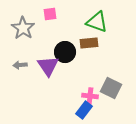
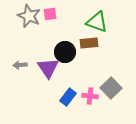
gray star: moved 6 px right, 12 px up; rotated 10 degrees counterclockwise
purple triangle: moved 2 px down
gray square: rotated 20 degrees clockwise
blue rectangle: moved 16 px left, 13 px up
